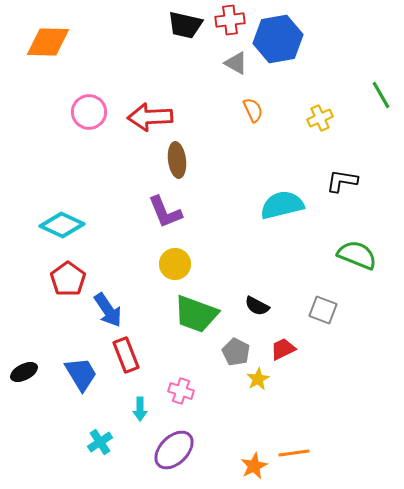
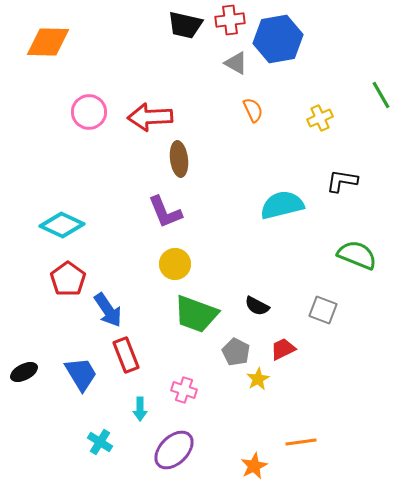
brown ellipse: moved 2 px right, 1 px up
pink cross: moved 3 px right, 1 px up
cyan cross: rotated 25 degrees counterclockwise
orange line: moved 7 px right, 11 px up
